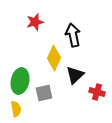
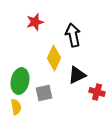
black triangle: moved 2 px right; rotated 18 degrees clockwise
yellow semicircle: moved 2 px up
